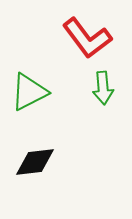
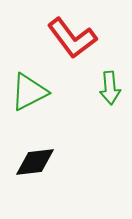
red L-shape: moved 15 px left
green arrow: moved 7 px right
